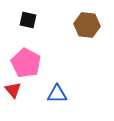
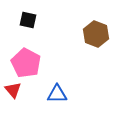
brown hexagon: moved 9 px right, 9 px down; rotated 15 degrees clockwise
